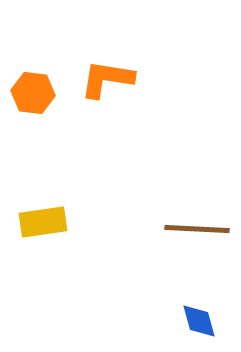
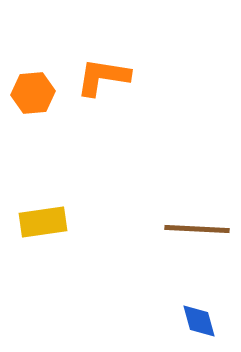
orange L-shape: moved 4 px left, 2 px up
orange hexagon: rotated 12 degrees counterclockwise
